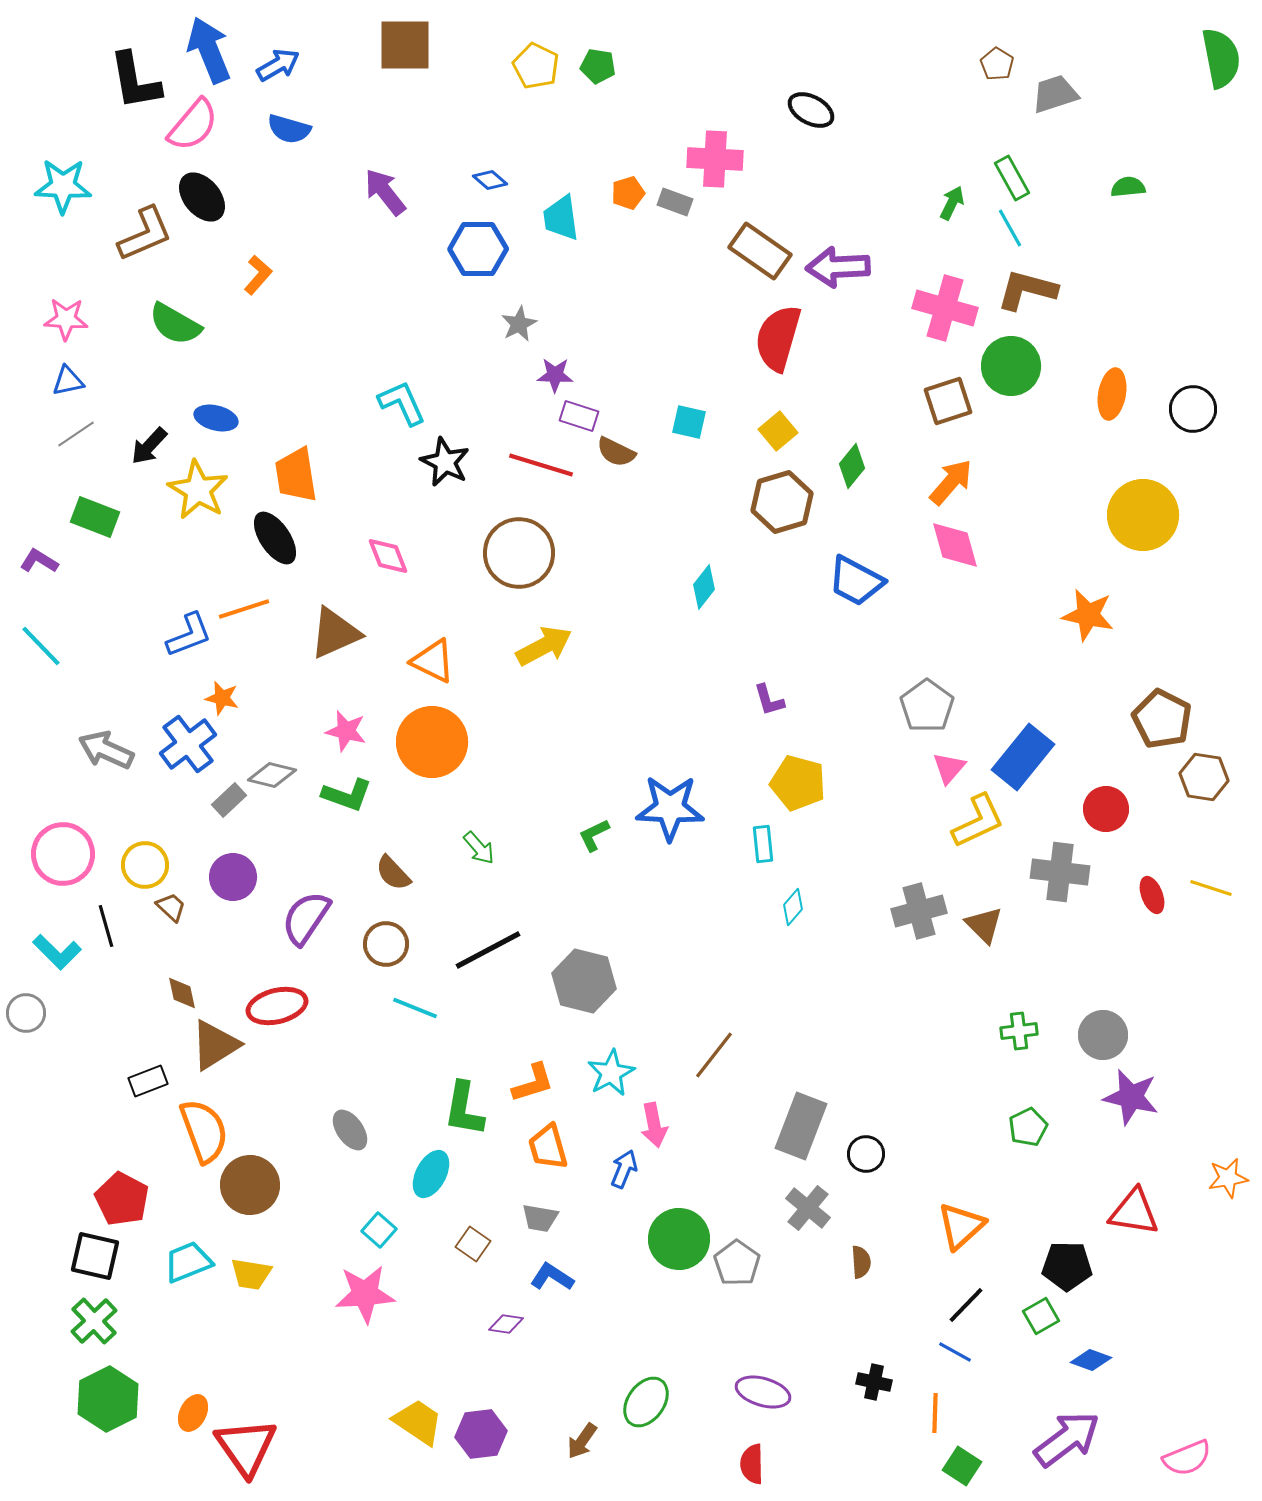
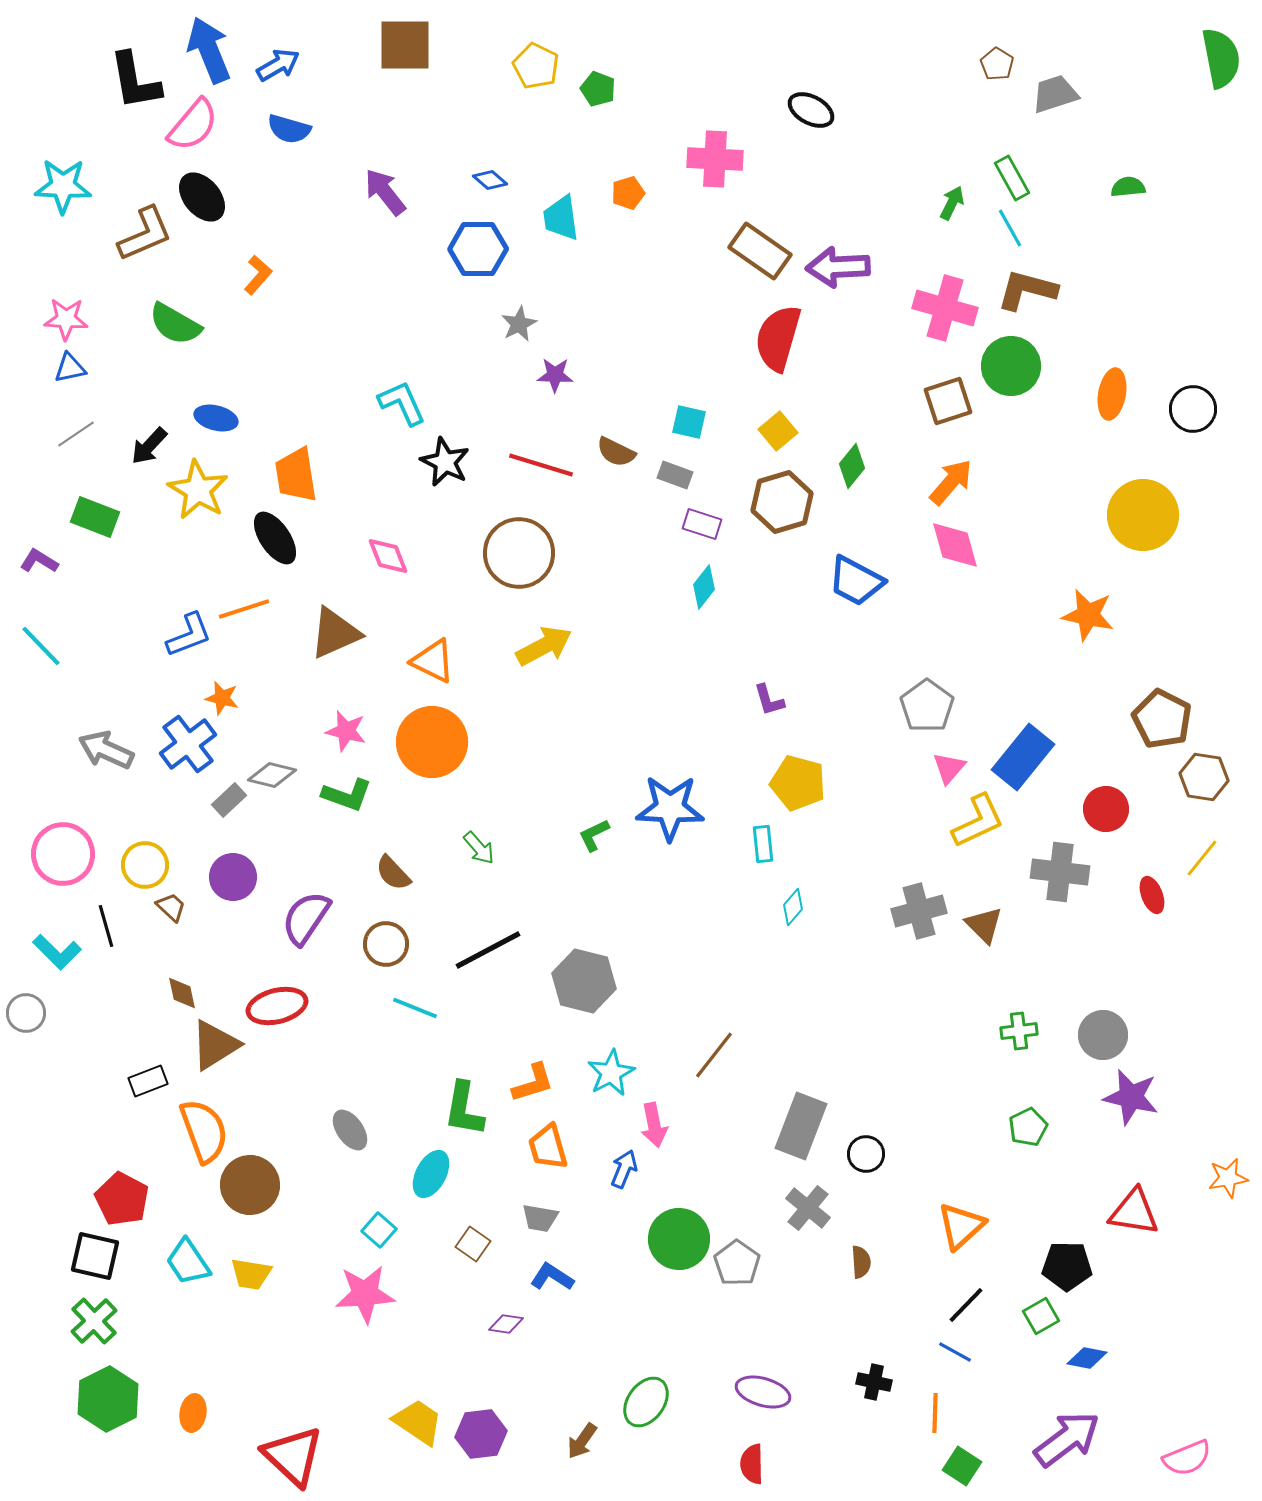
green pentagon at (598, 66): moved 23 px down; rotated 12 degrees clockwise
gray rectangle at (675, 202): moved 273 px down
blue triangle at (68, 381): moved 2 px right, 13 px up
purple rectangle at (579, 416): moved 123 px right, 108 px down
yellow line at (1211, 888): moved 9 px left, 30 px up; rotated 69 degrees counterclockwise
cyan trapezoid at (188, 1262): rotated 102 degrees counterclockwise
blue diamond at (1091, 1360): moved 4 px left, 2 px up; rotated 9 degrees counterclockwise
orange ellipse at (193, 1413): rotated 18 degrees counterclockwise
red triangle at (246, 1447): moved 47 px right, 9 px down; rotated 12 degrees counterclockwise
